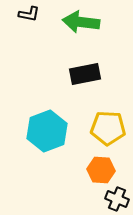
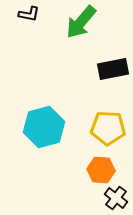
green arrow: rotated 57 degrees counterclockwise
black rectangle: moved 28 px right, 5 px up
cyan hexagon: moved 3 px left, 4 px up; rotated 6 degrees clockwise
black cross: moved 1 px left, 1 px up; rotated 15 degrees clockwise
